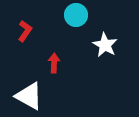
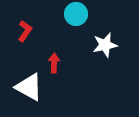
cyan circle: moved 1 px up
white star: rotated 30 degrees clockwise
white triangle: moved 9 px up
